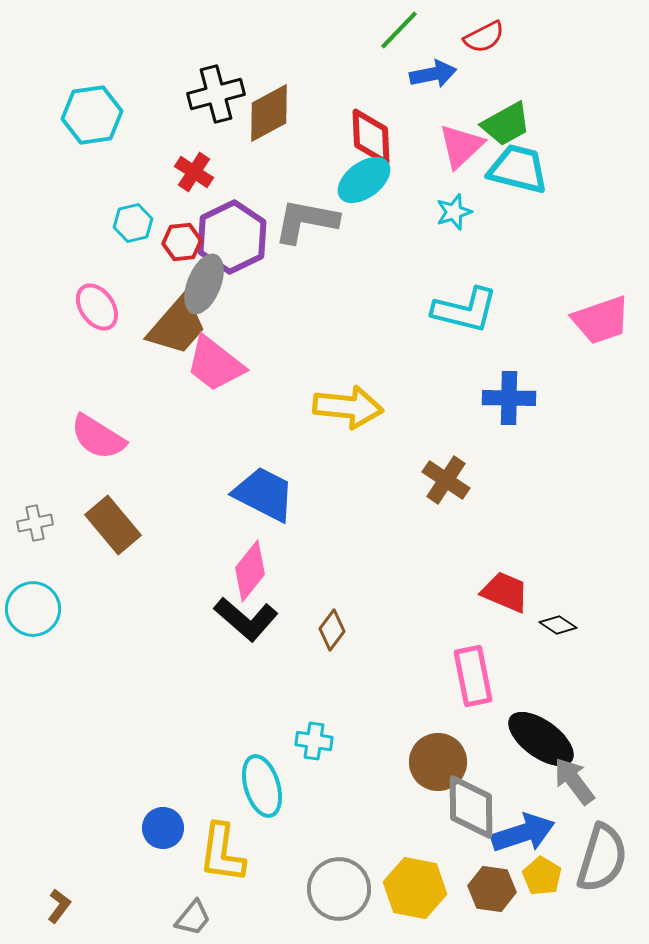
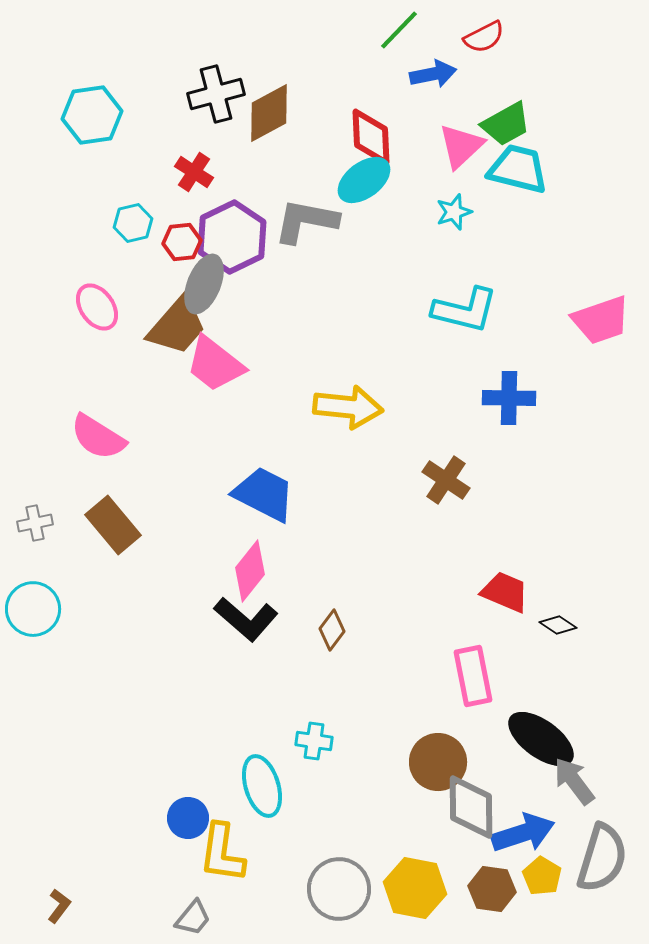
blue circle at (163, 828): moved 25 px right, 10 px up
